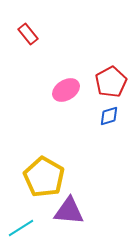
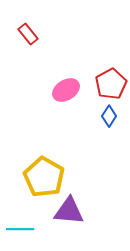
red pentagon: moved 2 px down
blue diamond: rotated 40 degrees counterclockwise
cyan line: moved 1 px left, 1 px down; rotated 32 degrees clockwise
